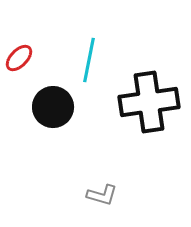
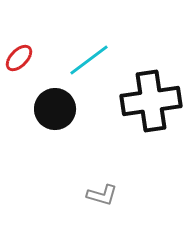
cyan line: rotated 42 degrees clockwise
black cross: moved 2 px right, 1 px up
black circle: moved 2 px right, 2 px down
